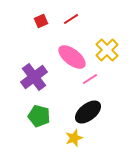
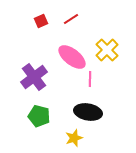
pink line: rotated 56 degrees counterclockwise
black ellipse: rotated 48 degrees clockwise
